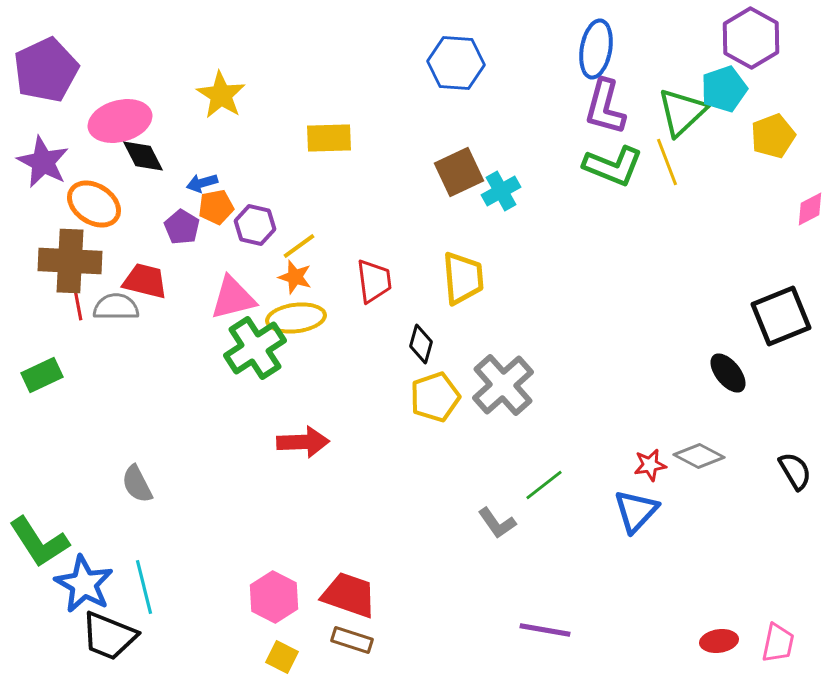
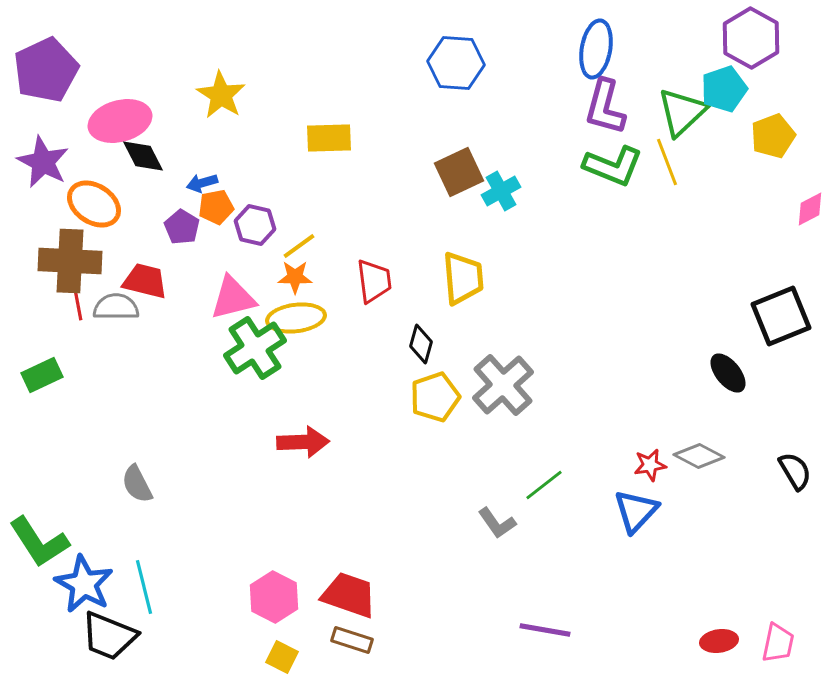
orange star at (295, 277): rotated 16 degrees counterclockwise
